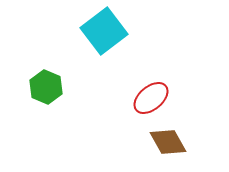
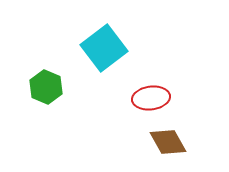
cyan square: moved 17 px down
red ellipse: rotated 33 degrees clockwise
